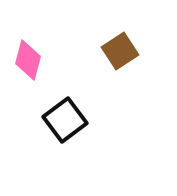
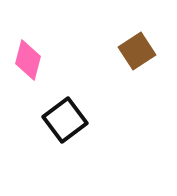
brown square: moved 17 px right
